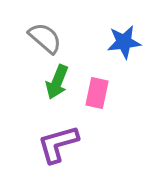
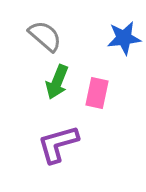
gray semicircle: moved 2 px up
blue star: moved 4 px up
